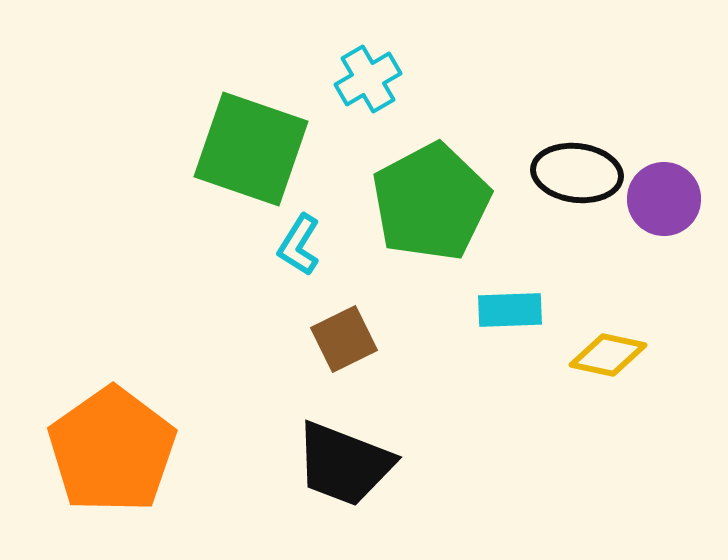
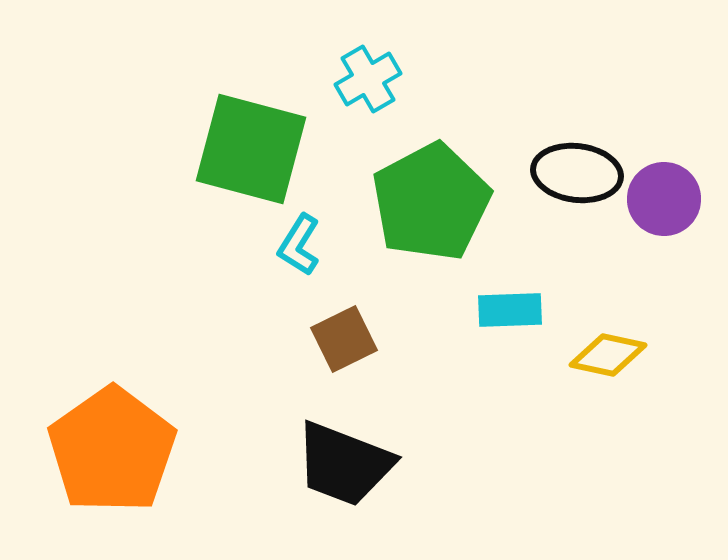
green square: rotated 4 degrees counterclockwise
